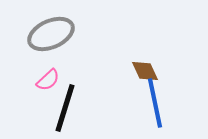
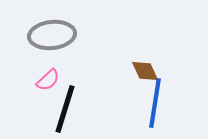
gray ellipse: moved 1 px right, 1 px down; rotated 18 degrees clockwise
blue line: rotated 21 degrees clockwise
black line: moved 1 px down
